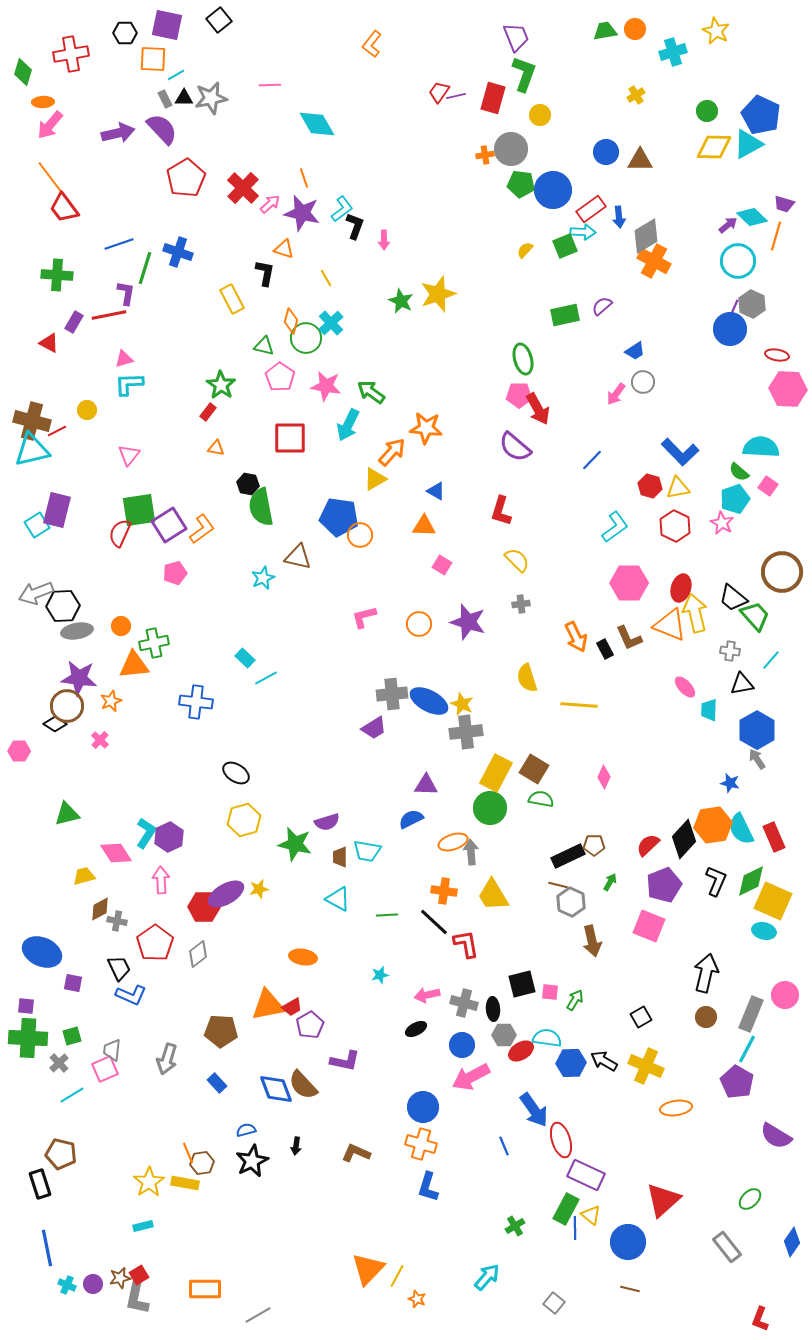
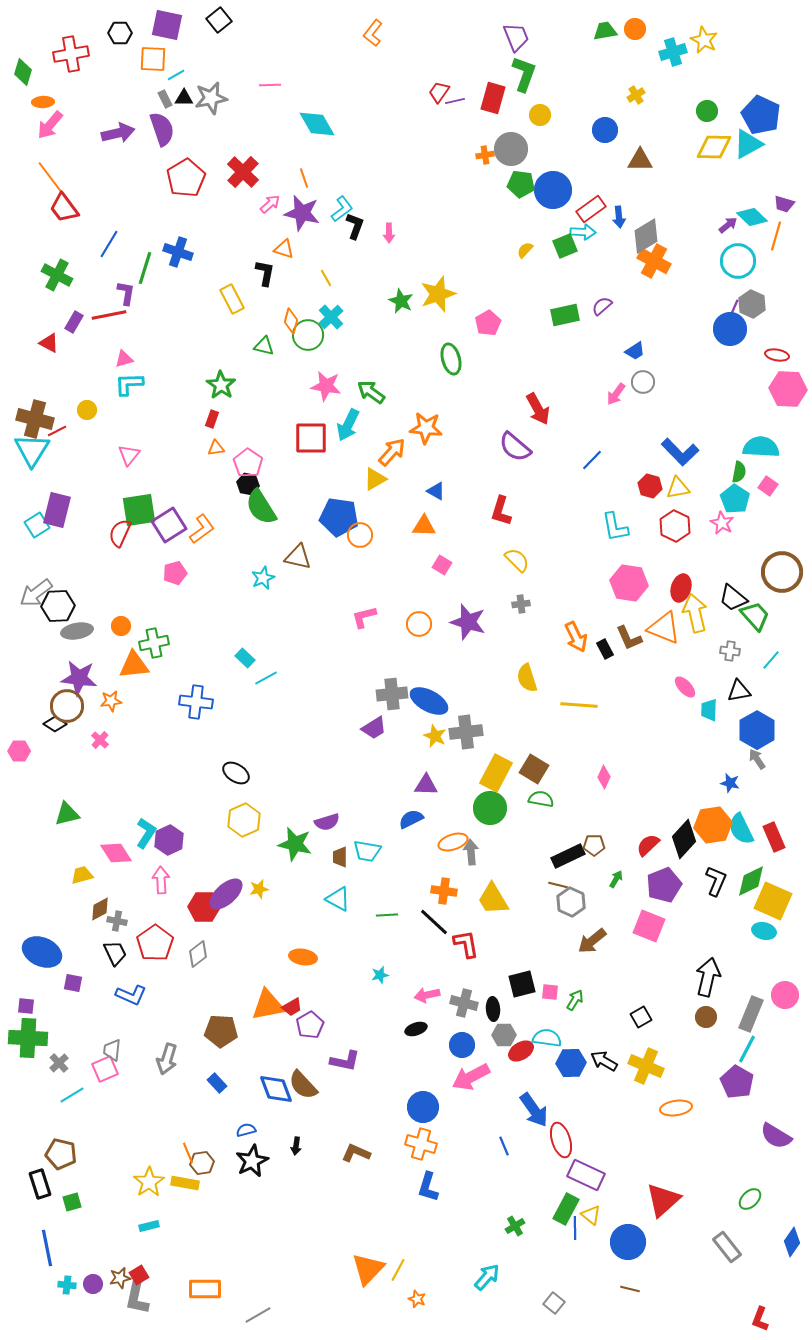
yellow star at (716, 31): moved 12 px left, 9 px down
black hexagon at (125, 33): moved 5 px left
orange L-shape at (372, 44): moved 1 px right, 11 px up
purple line at (456, 96): moved 1 px left, 5 px down
purple semicircle at (162, 129): rotated 24 degrees clockwise
blue circle at (606, 152): moved 1 px left, 22 px up
red cross at (243, 188): moved 16 px up
pink arrow at (384, 240): moved 5 px right, 7 px up
blue line at (119, 244): moved 10 px left; rotated 40 degrees counterclockwise
green cross at (57, 275): rotated 24 degrees clockwise
cyan cross at (331, 323): moved 6 px up
green circle at (306, 338): moved 2 px right, 3 px up
green ellipse at (523, 359): moved 72 px left
pink pentagon at (280, 377): moved 32 px left, 86 px down
pink pentagon at (519, 395): moved 31 px left, 72 px up; rotated 30 degrees counterclockwise
red rectangle at (208, 412): moved 4 px right, 7 px down; rotated 18 degrees counterclockwise
brown cross at (32, 421): moved 3 px right, 2 px up
red square at (290, 438): moved 21 px right
orange triangle at (216, 448): rotated 18 degrees counterclockwise
cyan triangle at (32, 450): rotated 45 degrees counterclockwise
green semicircle at (739, 472): rotated 120 degrees counterclockwise
cyan pentagon at (735, 499): rotated 20 degrees counterclockwise
green semicircle at (261, 507): rotated 21 degrees counterclockwise
cyan L-shape at (615, 527): rotated 116 degrees clockwise
pink hexagon at (629, 583): rotated 9 degrees clockwise
gray arrow at (36, 593): rotated 16 degrees counterclockwise
black hexagon at (63, 606): moved 5 px left
orange triangle at (670, 625): moved 6 px left, 3 px down
black triangle at (742, 684): moved 3 px left, 7 px down
orange star at (111, 701): rotated 15 degrees clockwise
yellow star at (462, 704): moved 27 px left, 32 px down
yellow hexagon at (244, 820): rotated 8 degrees counterclockwise
purple hexagon at (169, 837): moved 3 px down
yellow trapezoid at (84, 876): moved 2 px left, 1 px up
green arrow at (610, 882): moved 6 px right, 3 px up
purple ellipse at (226, 894): rotated 12 degrees counterclockwise
yellow trapezoid at (493, 895): moved 4 px down
brown arrow at (592, 941): rotated 64 degrees clockwise
black trapezoid at (119, 968): moved 4 px left, 15 px up
black arrow at (706, 973): moved 2 px right, 4 px down
black ellipse at (416, 1029): rotated 10 degrees clockwise
green square at (72, 1036): moved 166 px down
cyan rectangle at (143, 1226): moved 6 px right
yellow line at (397, 1276): moved 1 px right, 6 px up
cyan cross at (67, 1285): rotated 18 degrees counterclockwise
